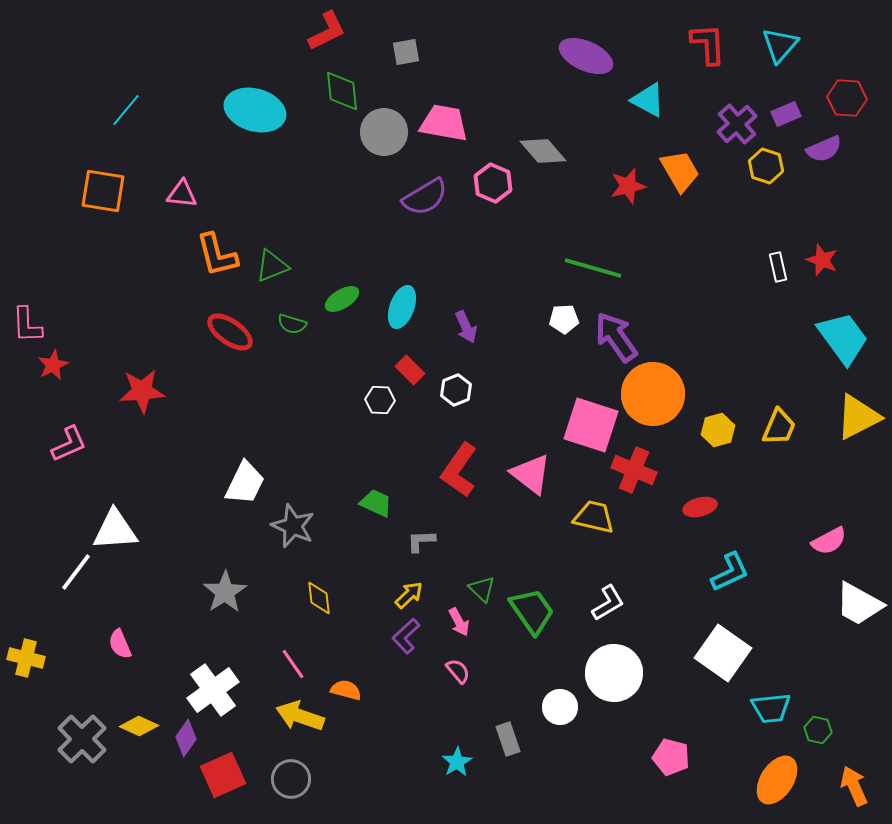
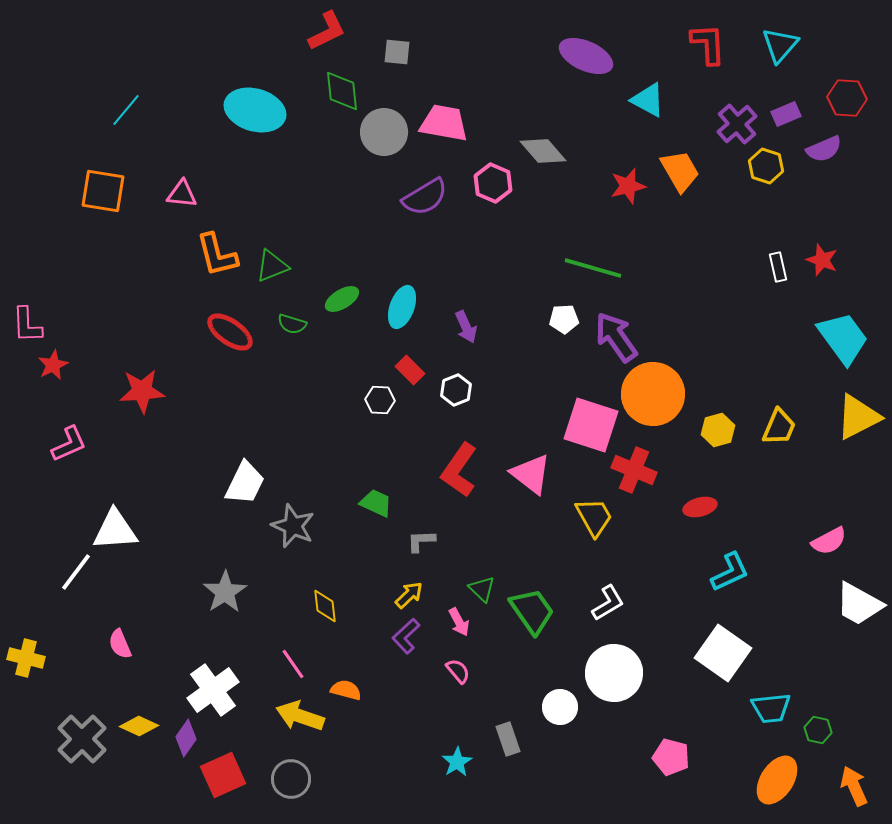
gray square at (406, 52): moved 9 px left; rotated 16 degrees clockwise
yellow trapezoid at (594, 517): rotated 48 degrees clockwise
yellow diamond at (319, 598): moved 6 px right, 8 px down
